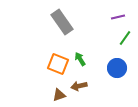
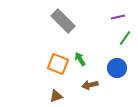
gray rectangle: moved 1 px right, 1 px up; rotated 10 degrees counterclockwise
brown arrow: moved 11 px right, 1 px up
brown triangle: moved 3 px left, 1 px down
